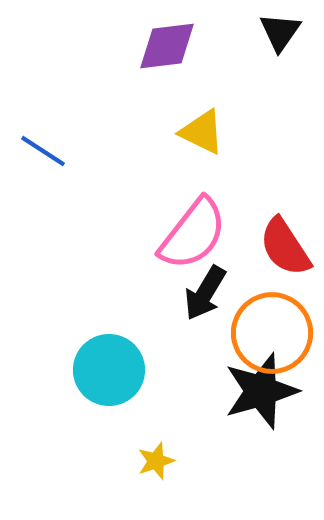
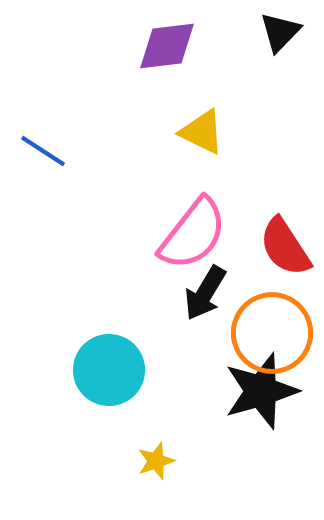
black triangle: rotated 9 degrees clockwise
